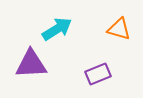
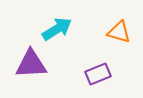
orange triangle: moved 3 px down
